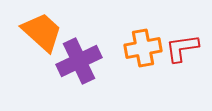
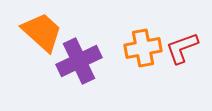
red L-shape: rotated 12 degrees counterclockwise
